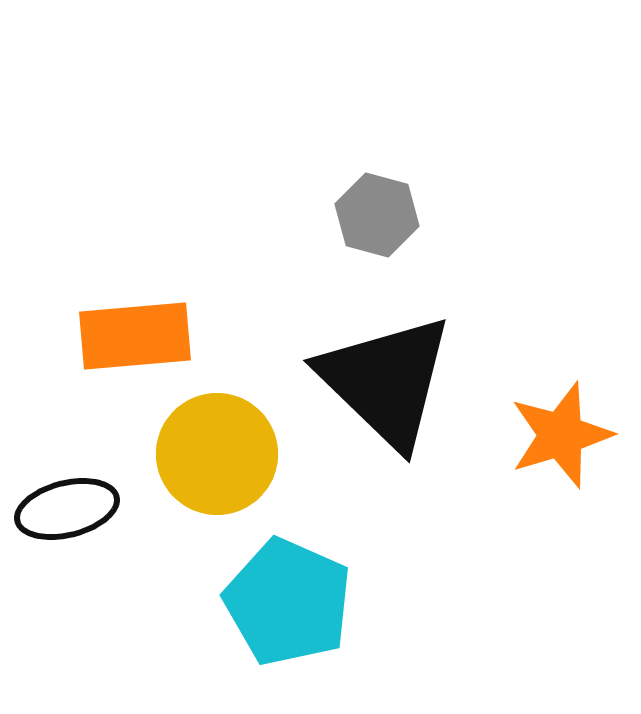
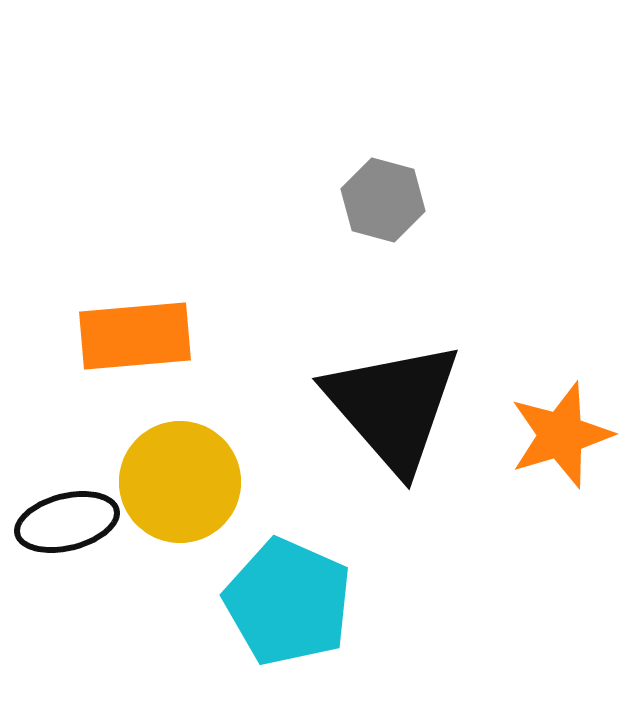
gray hexagon: moved 6 px right, 15 px up
black triangle: moved 7 px right, 25 px down; rotated 5 degrees clockwise
yellow circle: moved 37 px left, 28 px down
black ellipse: moved 13 px down
